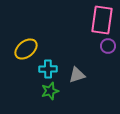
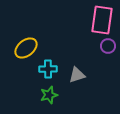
yellow ellipse: moved 1 px up
green star: moved 1 px left, 4 px down
